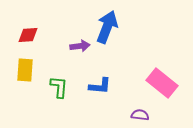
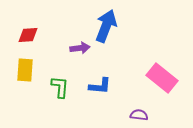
blue arrow: moved 1 px left, 1 px up
purple arrow: moved 2 px down
pink rectangle: moved 5 px up
green L-shape: moved 1 px right
purple semicircle: moved 1 px left
